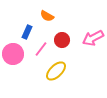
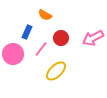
orange semicircle: moved 2 px left, 1 px up
red circle: moved 1 px left, 2 px up
